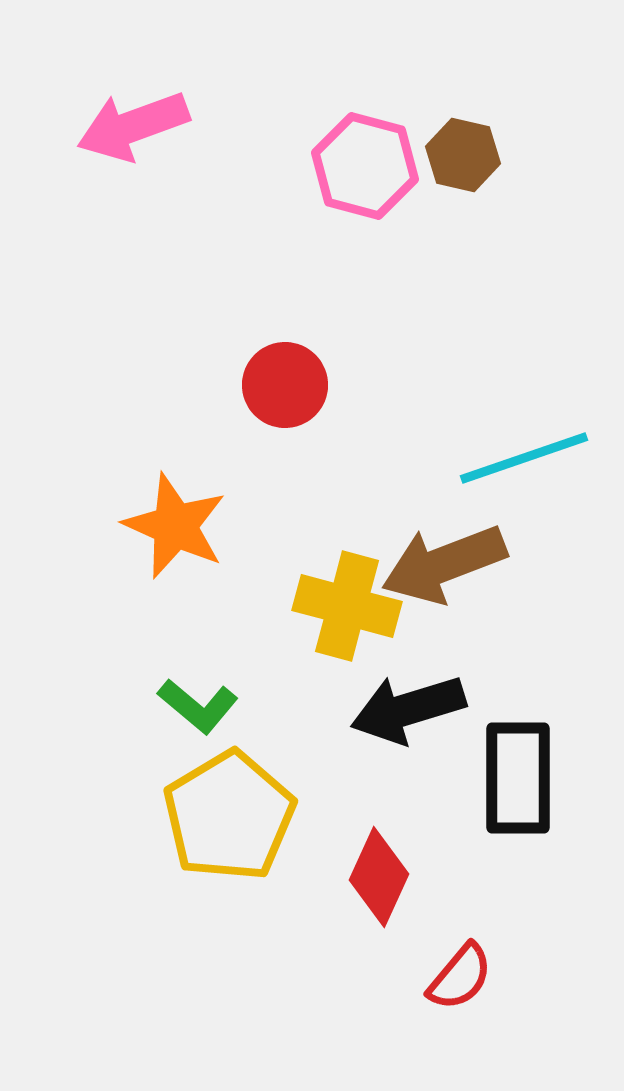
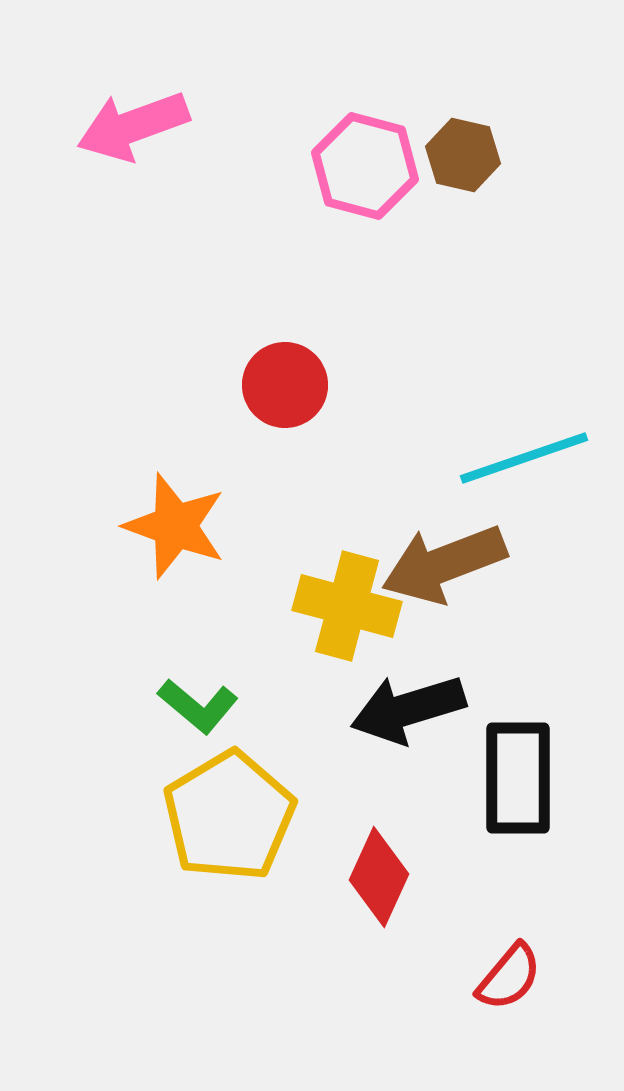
orange star: rotated 4 degrees counterclockwise
red semicircle: moved 49 px right
